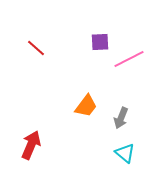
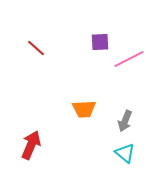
orange trapezoid: moved 2 px left, 3 px down; rotated 50 degrees clockwise
gray arrow: moved 4 px right, 3 px down
